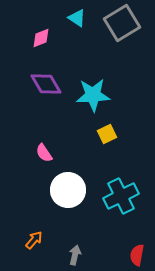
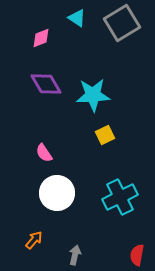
yellow square: moved 2 px left, 1 px down
white circle: moved 11 px left, 3 px down
cyan cross: moved 1 px left, 1 px down
